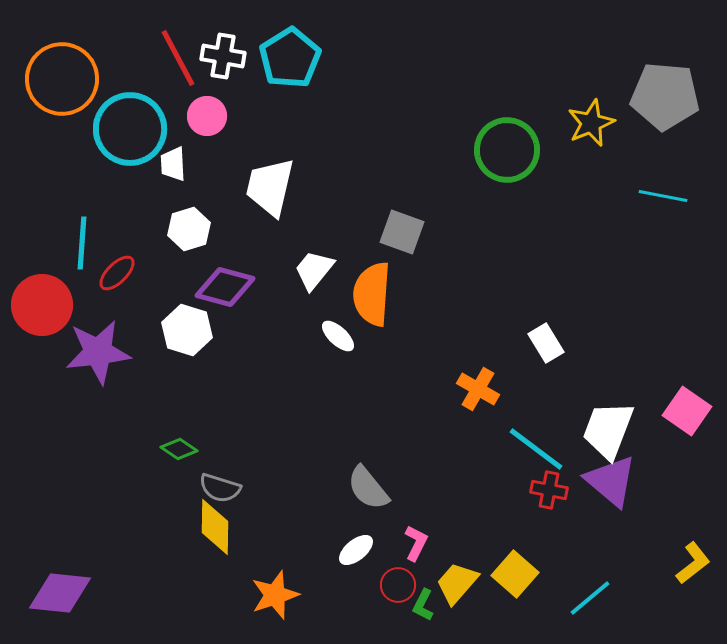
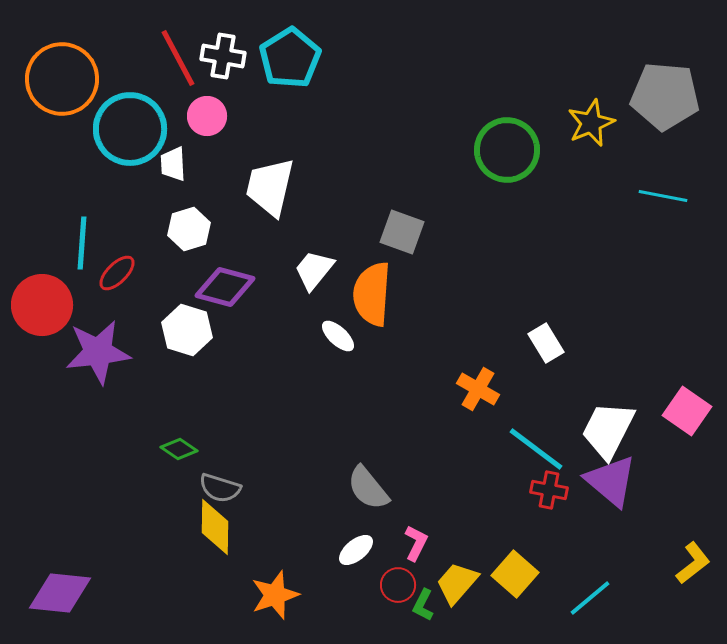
white trapezoid at (608, 430): rotated 6 degrees clockwise
